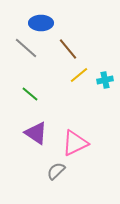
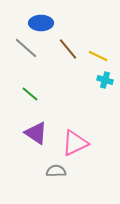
yellow line: moved 19 px right, 19 px up; rotated 66 degrees clockwise
cyan cross: rotated 28 degrees clockwise
gray semicircle: rotated 42 degrees clockwise
